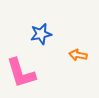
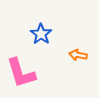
blue star: rotated 25 degrees counterclockwise
